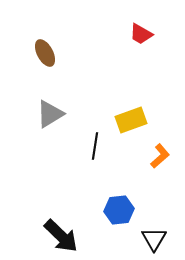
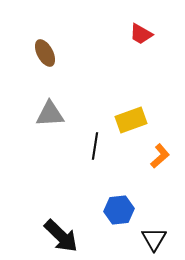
gray triangle: rotated 28 degrees clockwise
